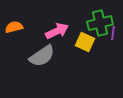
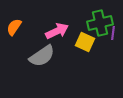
orange semicircle: rotated 42 degrees counterclockwise
